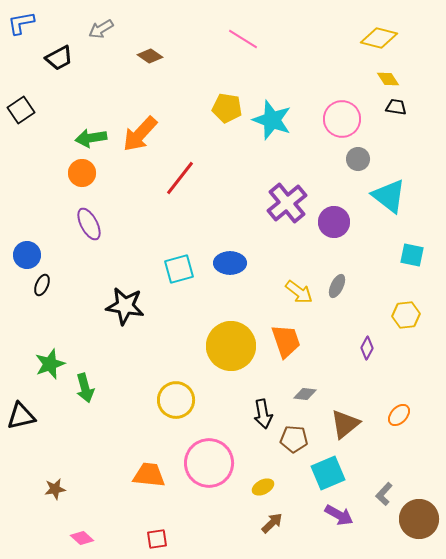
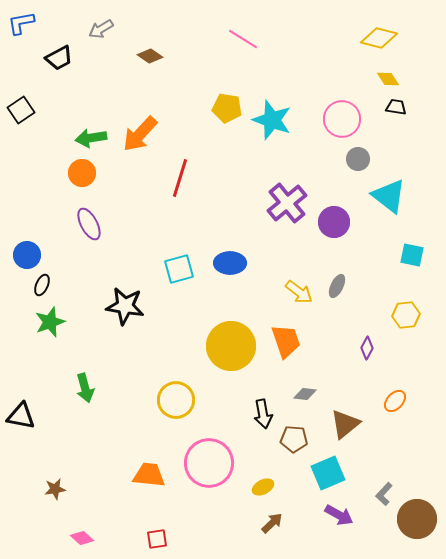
red line at (180, 178): rotated 21 degrees counterclockwise
green star at (50, 364): moved 42 px up
orange ellipse at (399, 415): moved 4 px left, 14 px up
black triangle at (21, 416): rotated 24 degrees clockwise
brown circle at (419, 519): moved 2 px left
